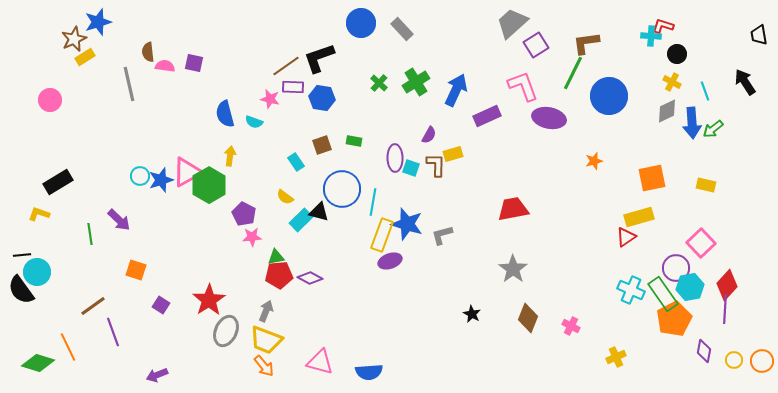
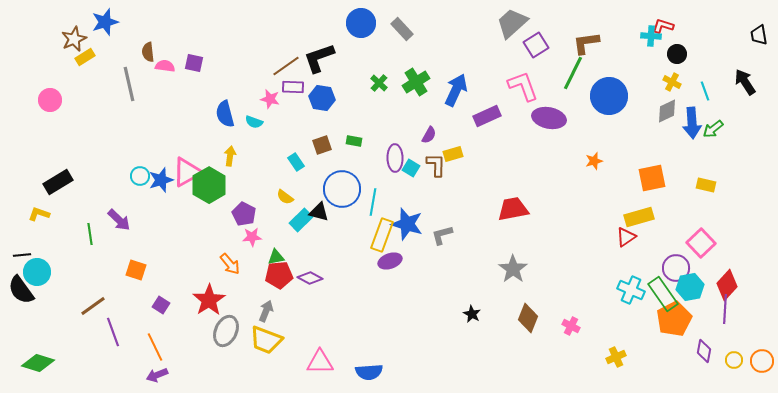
blue star at (98, 22): moved 7 px right
cyan square at (411, 168): rotated 12 degrees clockwise
orange line at (68, 347): moved 87 px right
pink triangle at (320, 362): rotated 16 degrees counterclockwise
orange arrow at (264, 366): moved 34 px left, 102 px up
